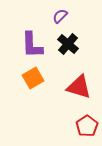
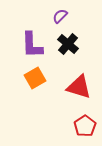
orange square: moved 2 px right
red pentagon: moved 2 px left
